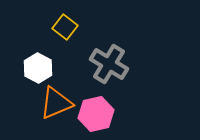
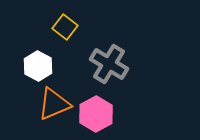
white hexagon: moved 2 px up
orange triangle: moved 2 px left, 1 px down
pink hexagon: rotated 16 degrees counterclockwise
